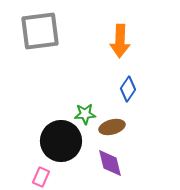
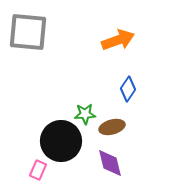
gray square: moved 12 px left, 1 px down; rotated 12 degrees clockwise
orange arrow: moved 2 px left, 1 px up; rotated 112 degrees counterclockwise
pink rectangle: moved 3 px left, 7 px up
